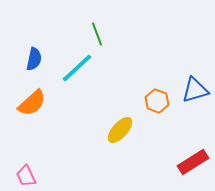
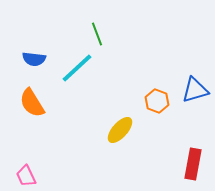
blue semicircle: rotated 85 degrees clockwise
orange semicircle: rotated 100 degrees clockwise
red rectangle: moved 2 px down; rotated 48 degrees counterclockwise
